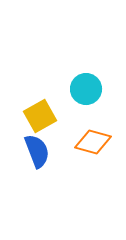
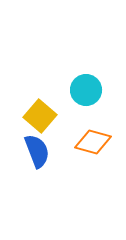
cyan circle: moved 1 px down
yellow square: rotated 20 degrees counterclockwise
